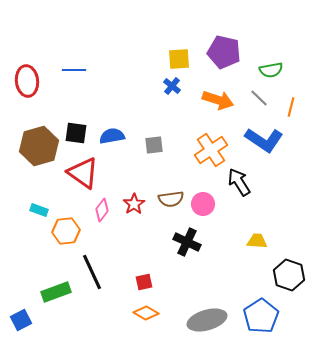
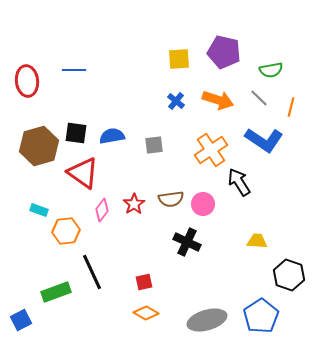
blue cross: moved 4 px right, 15 px down
